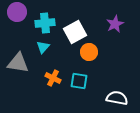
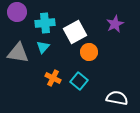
gray triangle: moved 10 px up
cyan square: rotated 30 degrees clockwise
